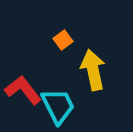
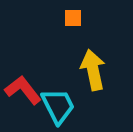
orange square: moved 10 px right, 22 px up; rotated 36 degrees clockwise
